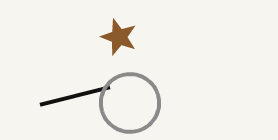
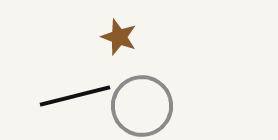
gray circle: moved 12 px right, 3 px down
